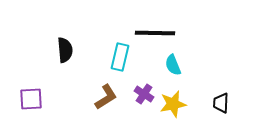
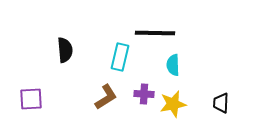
cyan semicircle: rotated 20 degrees clockwise
purple cross: rotated 30 degrees counterclockwise
